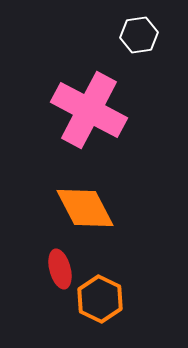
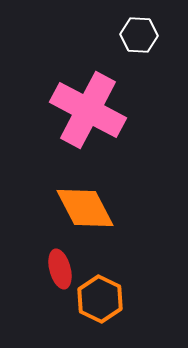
white hexagon: rotated 12 degrees clockwise
pink cross: moved 1 px left
